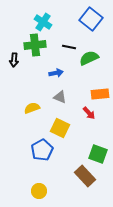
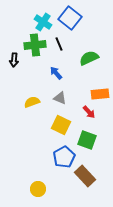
blue square: moved 21 px left, 1 px up
black line: moved 10 px left, 3 px up; rotated 56 degrees clockwise
blue arrow: rotated 120 degrees counterclockwise
gray triangle: moved 1 px down
yellow semicircle: moved 6 px up
red arrow: moved 1 px up
yellow square: moved 1 px right, 3 px up
blue pentagon: moved 22 px right, 7 px down
green square: moved 11 px left, 14 px up
yellow circle: moved 1 px left, 2 px up
